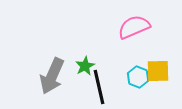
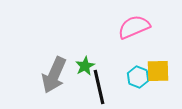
gray arrow: moved 2 px right, 1 px up
